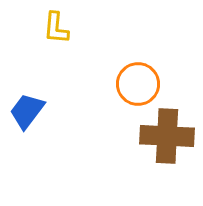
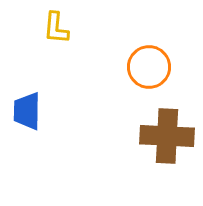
orange circle: moved 11 px right, 17 px up
blue trapezoid: rotated 36 degrees counterclockwise
